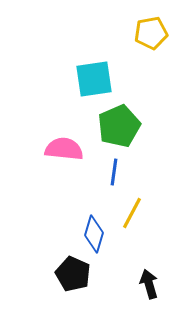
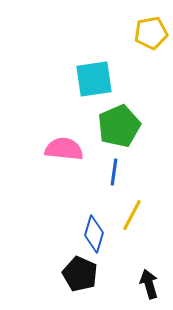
yellow line: moved 2 px down
black pentagon: moved 7 px right
